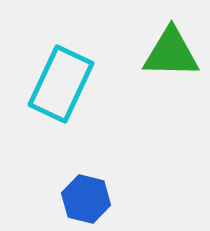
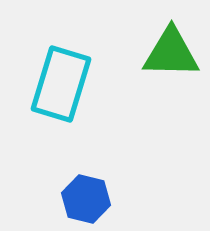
cyan rectangle: rotated 8 degrees counterclockwise
